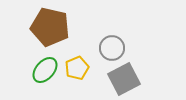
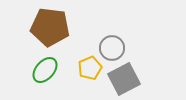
brown pentagon: rotated 6 degrees counterclockwise
yellow pentagon: moved 13 px right
